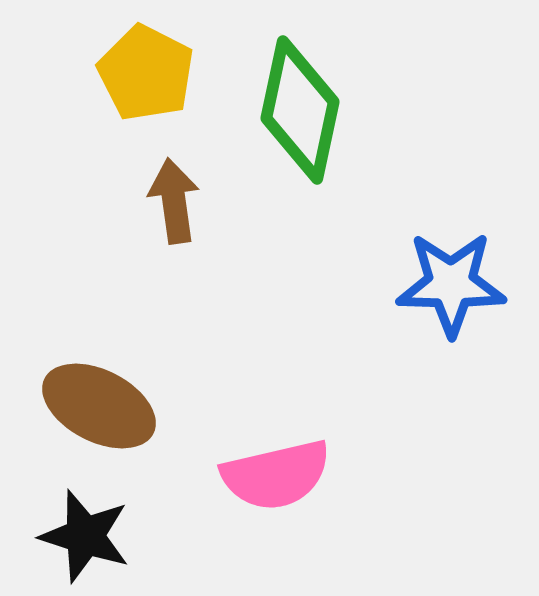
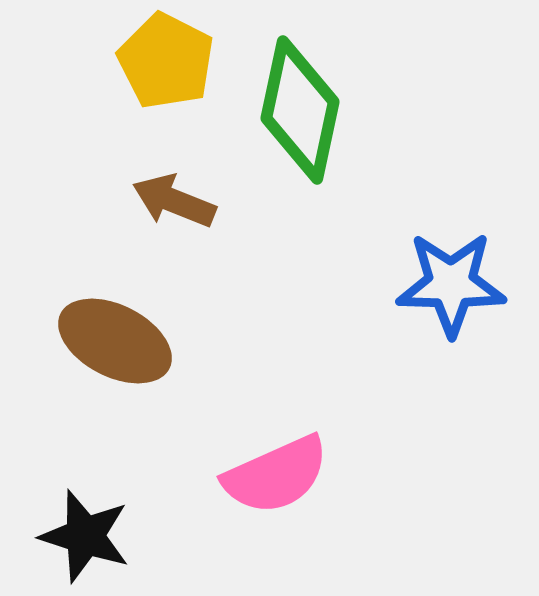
yellow pentagon: moved 20 px right, 12 px up
brown arrow: rotated 60 degrees counterclockwise
brown ellipse: moved 16 px right, 65 px up
pink semicircle: rotated 11 degrees counterclockwise
